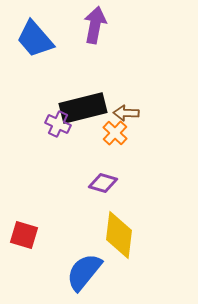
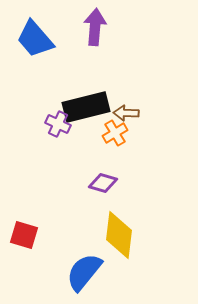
purple arrow: moved 2 px down; rotated 6 degrees counterclockwise
black rectangle: moved 3 px right, 1 px up
orange cross: rotated 15 degrees clockwise
